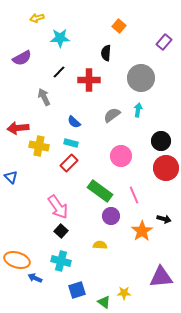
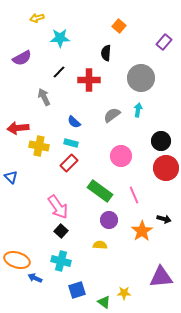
purple circle: moved 2 px left, 4 px down
